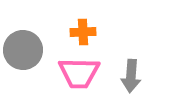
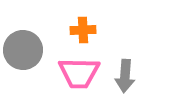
orange cross: moved 2 px up
gray arrow: moved 6 px left
